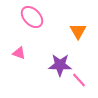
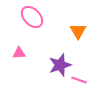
pink triangle: rotated 24 degrees counterclockwise
purple star: rotated 20 degrees counterclockwise
pink line: rotated 28 degrees counterclockwise
